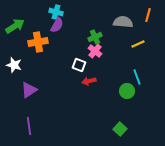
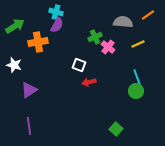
orange line: rotated 40 degrees clockwise
pink cross: moved 13 px right, 4 px up
red arrow: moved 1 px down
green circle: moved 9 px right
green square: moved 4 px left
